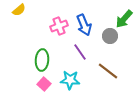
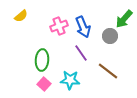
yellow semicircle: moved 2 px right, 6 px down
blue arrow: moved 1 px left, 2 px down
purple line: moved 1 px right, 1 px down
